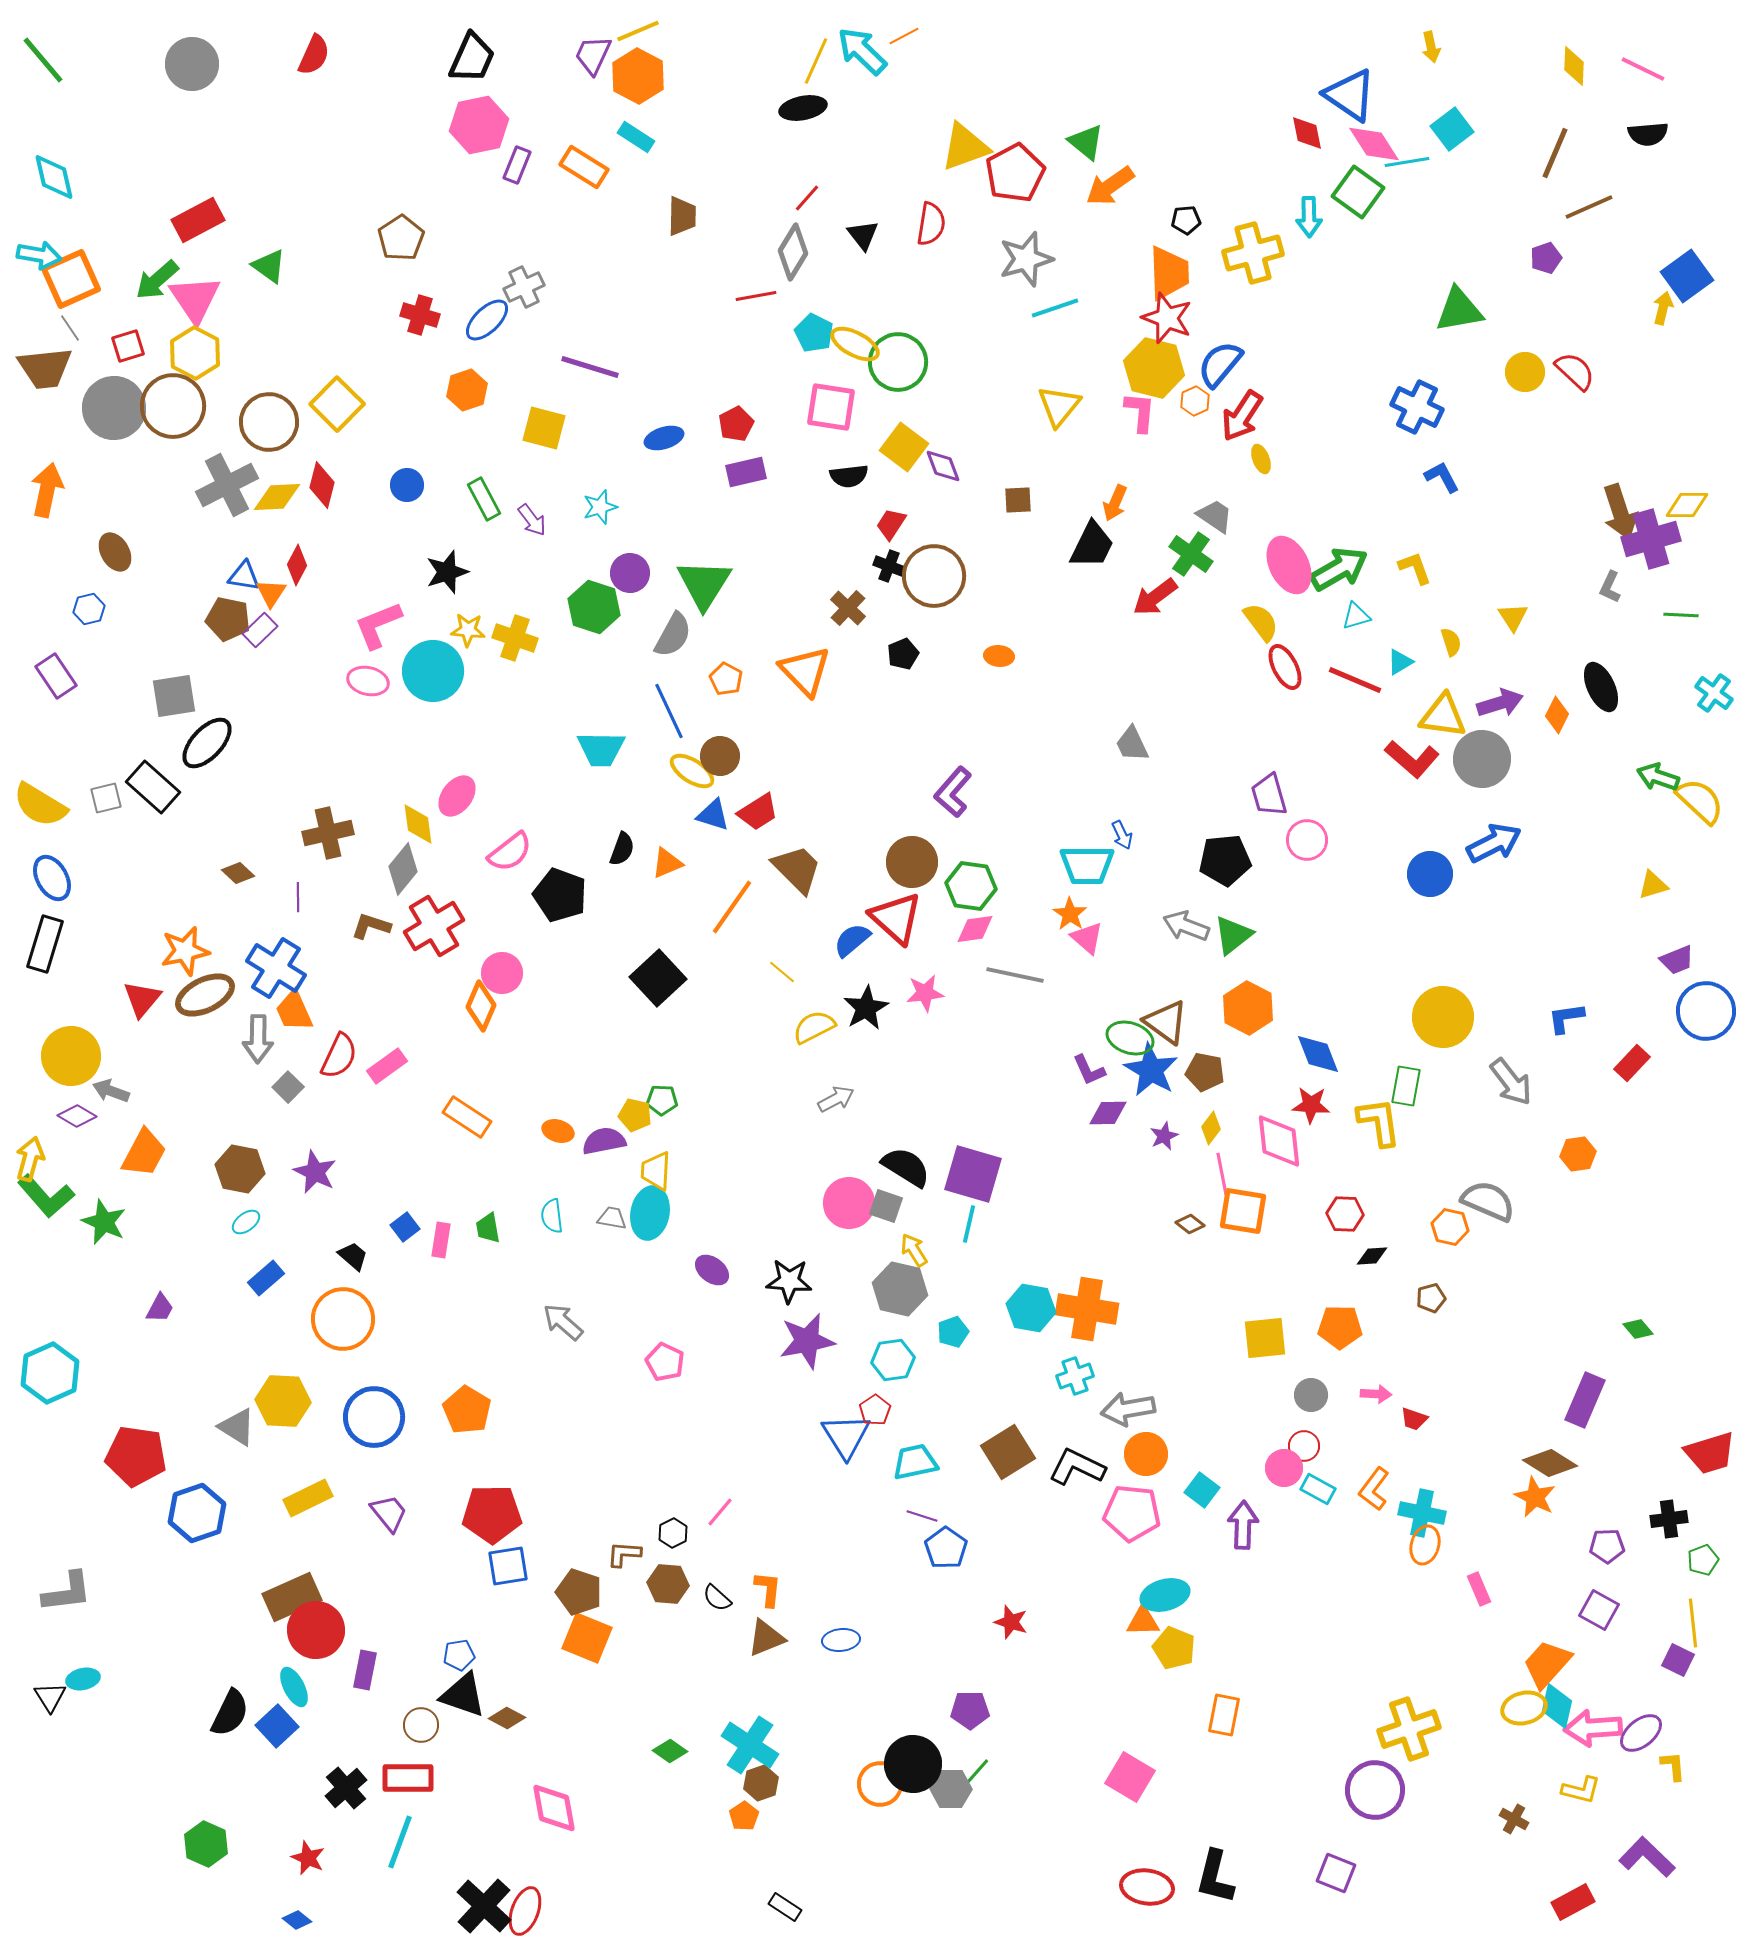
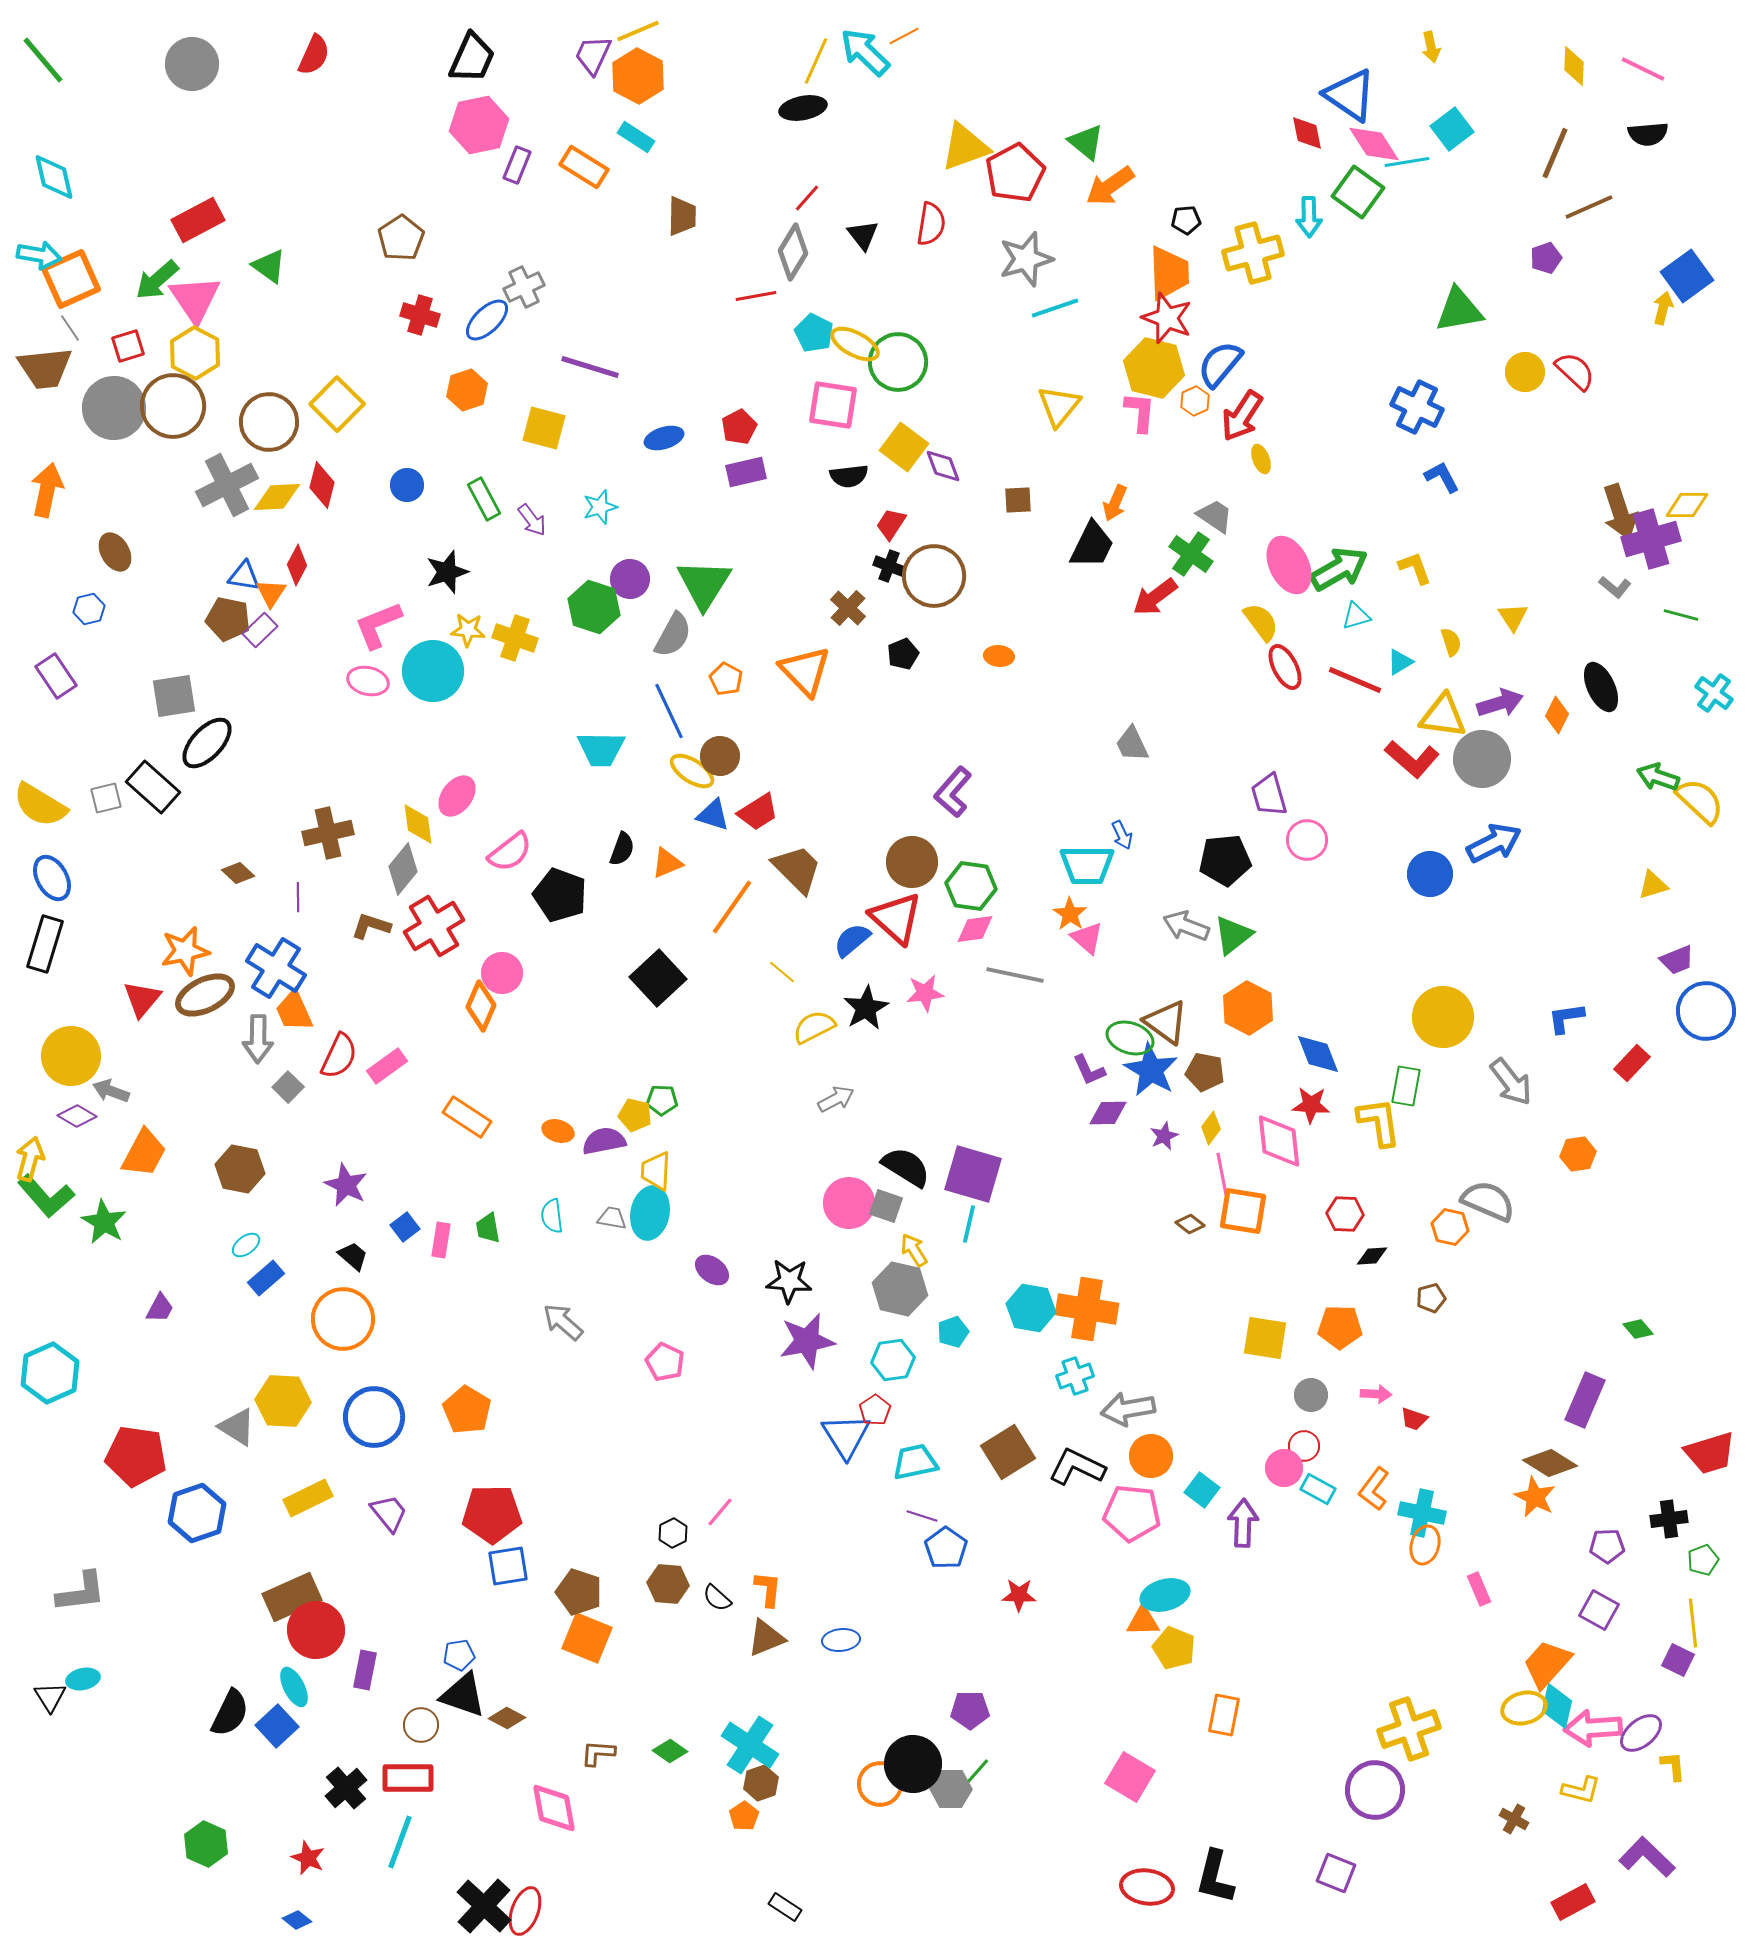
cyan arrow at (862, 51): moved 3 px right, 1 px down
pink square at (831, 407): moved 2 px right, 2 px up
red pentagon at (736, 424): moved 3 px right, 3 px down
purple circle at (630, 573): moved 6 px down
gray L-shape at (1610, 587): moved 5 px right; rotated 76 degrees counterclockwise
green line at (1681, 615): rotated 12 degrees clockwise
purple star at (315, 1172): moved 31 px right, 13 px down
green star at (104, 1222): rotated 6 degrees clockwise
cyan ellipse at (246, 1222): moved 23 px down
yellow square at (1265, 1338): rotated 15 degrees clockwise
orange circle at (1146, 1454): moved 5 px right, 2 px down
purple arrow at (1243, 1525): moved 2 px up
brown L-shape at (624, 1554): moved 26 px left, 199 px down
gray L-shape at (67, 1592): moved 14 px right
red star at (1011, 1622): moved 8 px right, 27 px up; rotated 16 degrees counterclockwise
